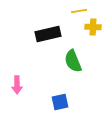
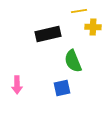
blue square: moved 2 px right, 14 px up
